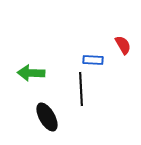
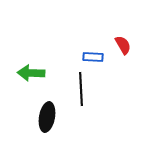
blue rectangle: moved 3 px up
black ellipse: rotated 40 degrees clockwise
